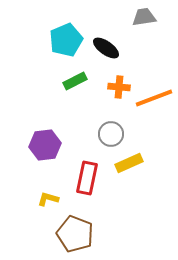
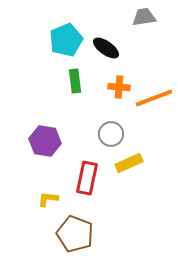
green rectangle: rotated 70 degrees counterclockwise
purple hexagon: moved 4 px up; rotated 16 degrees clockwise
yellow L-shape: rotated 10 degrees counterclockwise
